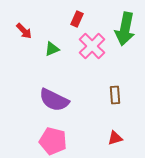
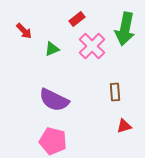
red rectangle: rotated 28 degrees clockwise
brown rectangle: moved 3 px up
red triangle: moved 9 px right, 12 px up
